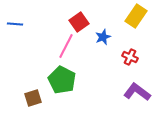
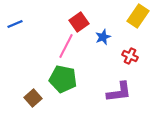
yellow rectangle: moved 2 px right
blue line: rotated 28 degrees counterclockwise
red cross: moved 1 px up
green pentagon: moved 1 px right, 1 px up; rotated 16 degrees counterclockwise
purple L-shape: moved 18 px left; rotated 136 degrees clockwise
brown square: rotated 24 degrees counterclockwise
